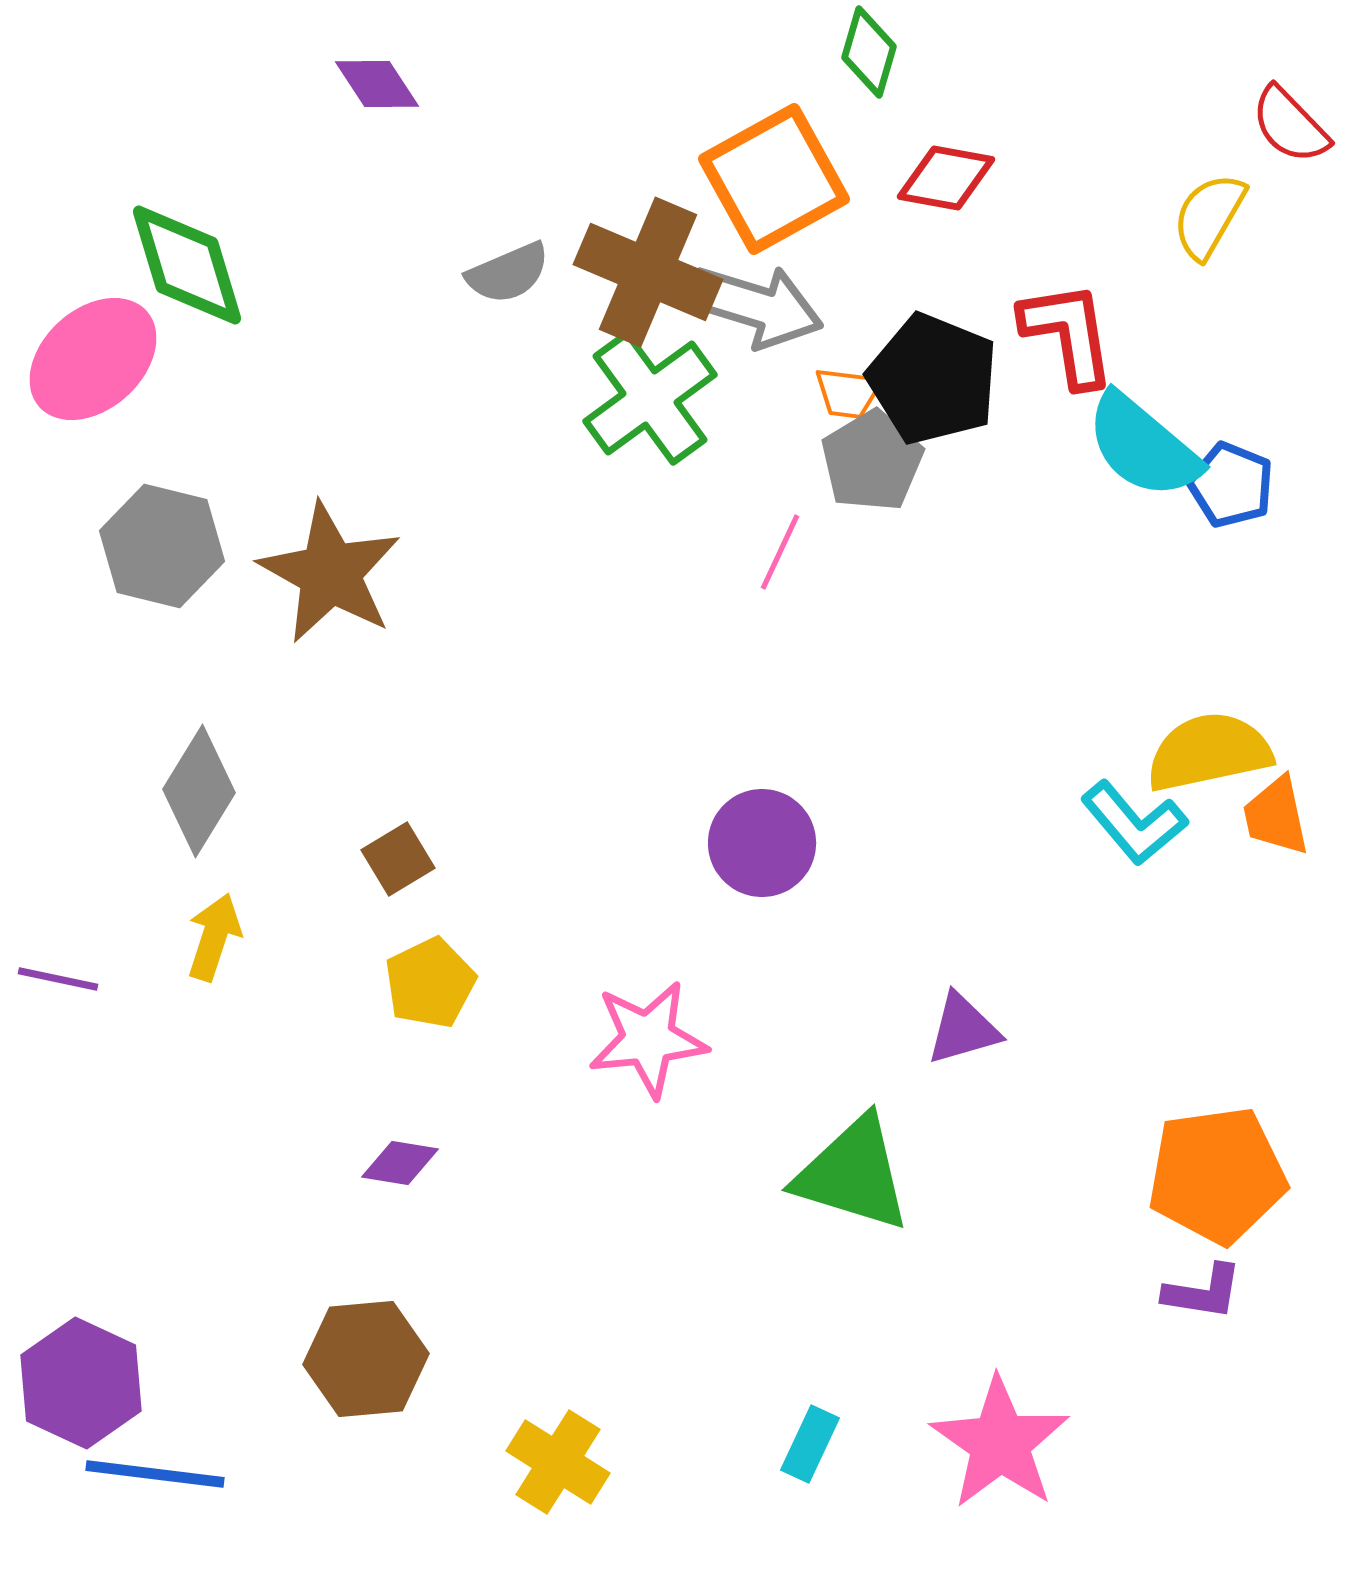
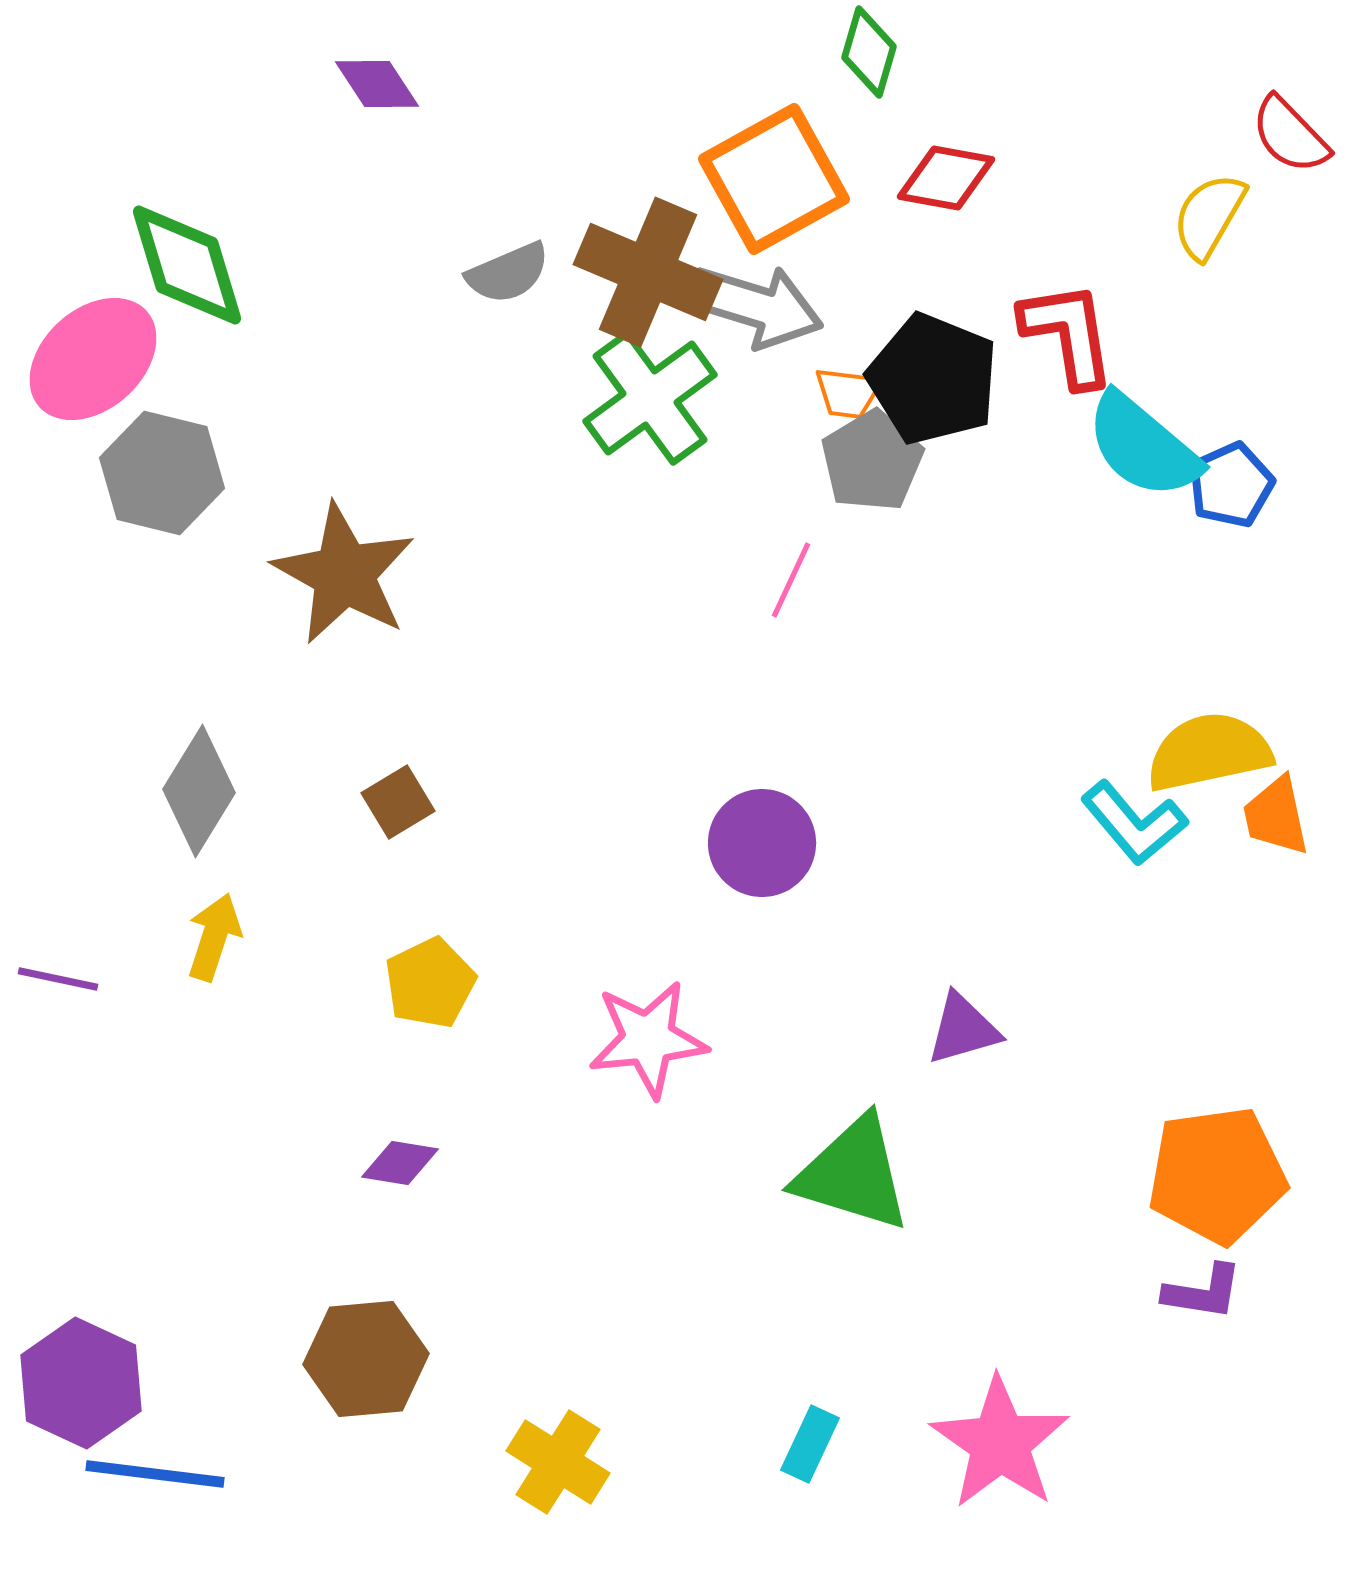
red semicircle at (1290, 125): moved 10 px down
blue pentagon at (1231, 485): rotated 26 degrees clockwise
gray hexagon at (162, 546): moved 73 px up
pink line at (780, 552): moved 11 px right, 28 px down
brown star at (330, 573): moved 14 px right, 1 px down
brown square at (398, 859): moved 57 px up
